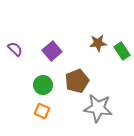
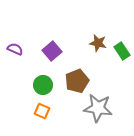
brown star: rotated 18 degrees clockwise
purple semicircle: rotated 21 degrees counterclockwise
